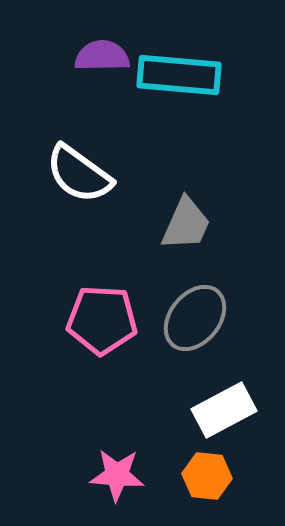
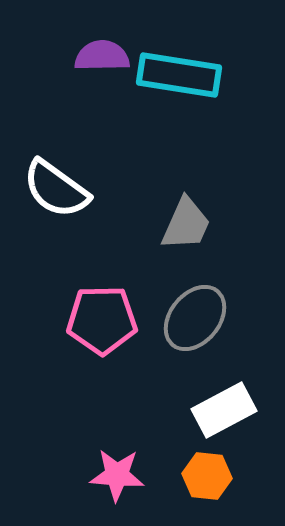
cyan rectangle: rotated 4 degrees clockwise
white semicircle: moved 23 px left, 15 px down
pink pentagon: rotated 4 degrees counterclockwise
